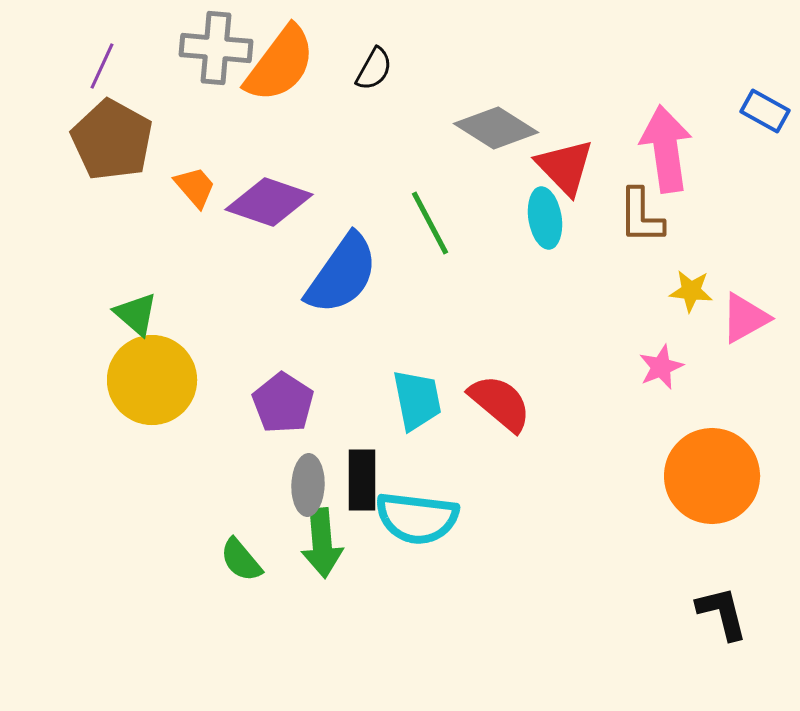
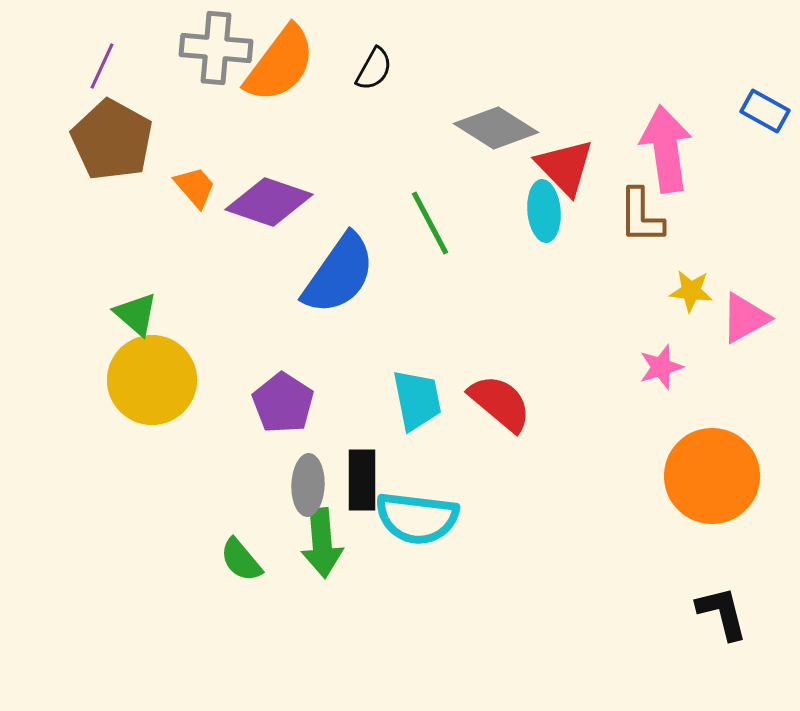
cyan ellipse: moved 1 px left, 7 px up; rotated 4 degrees clockwise
blue semicircle: moved 3 px left
pink star: rotated 6 degrees clockwise
